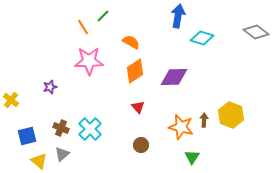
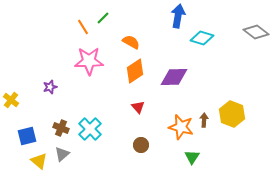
green line: moved 2 px down
yellow hexagon: moved 1 px right, 1 px up
